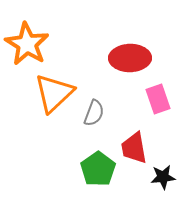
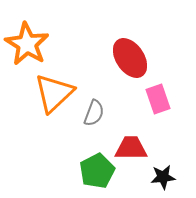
red ellipse: rotated 57 degrees clockwise
red trapezoid: moved 3 px left; rotated 100 degrees clockwise
green pentagon: moved 1 px left, 2 px down; rotated 8 degrees clockwise
